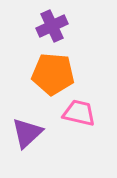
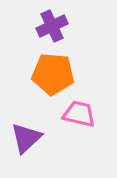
pink trapezoid: moved 1 px down
purple triangle: moved 1 px left, 5 px down
